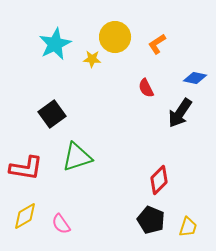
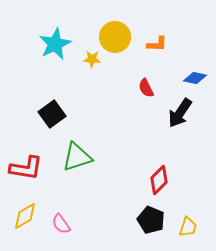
orange L-shape: rotated 145 degrees counterclockwise
